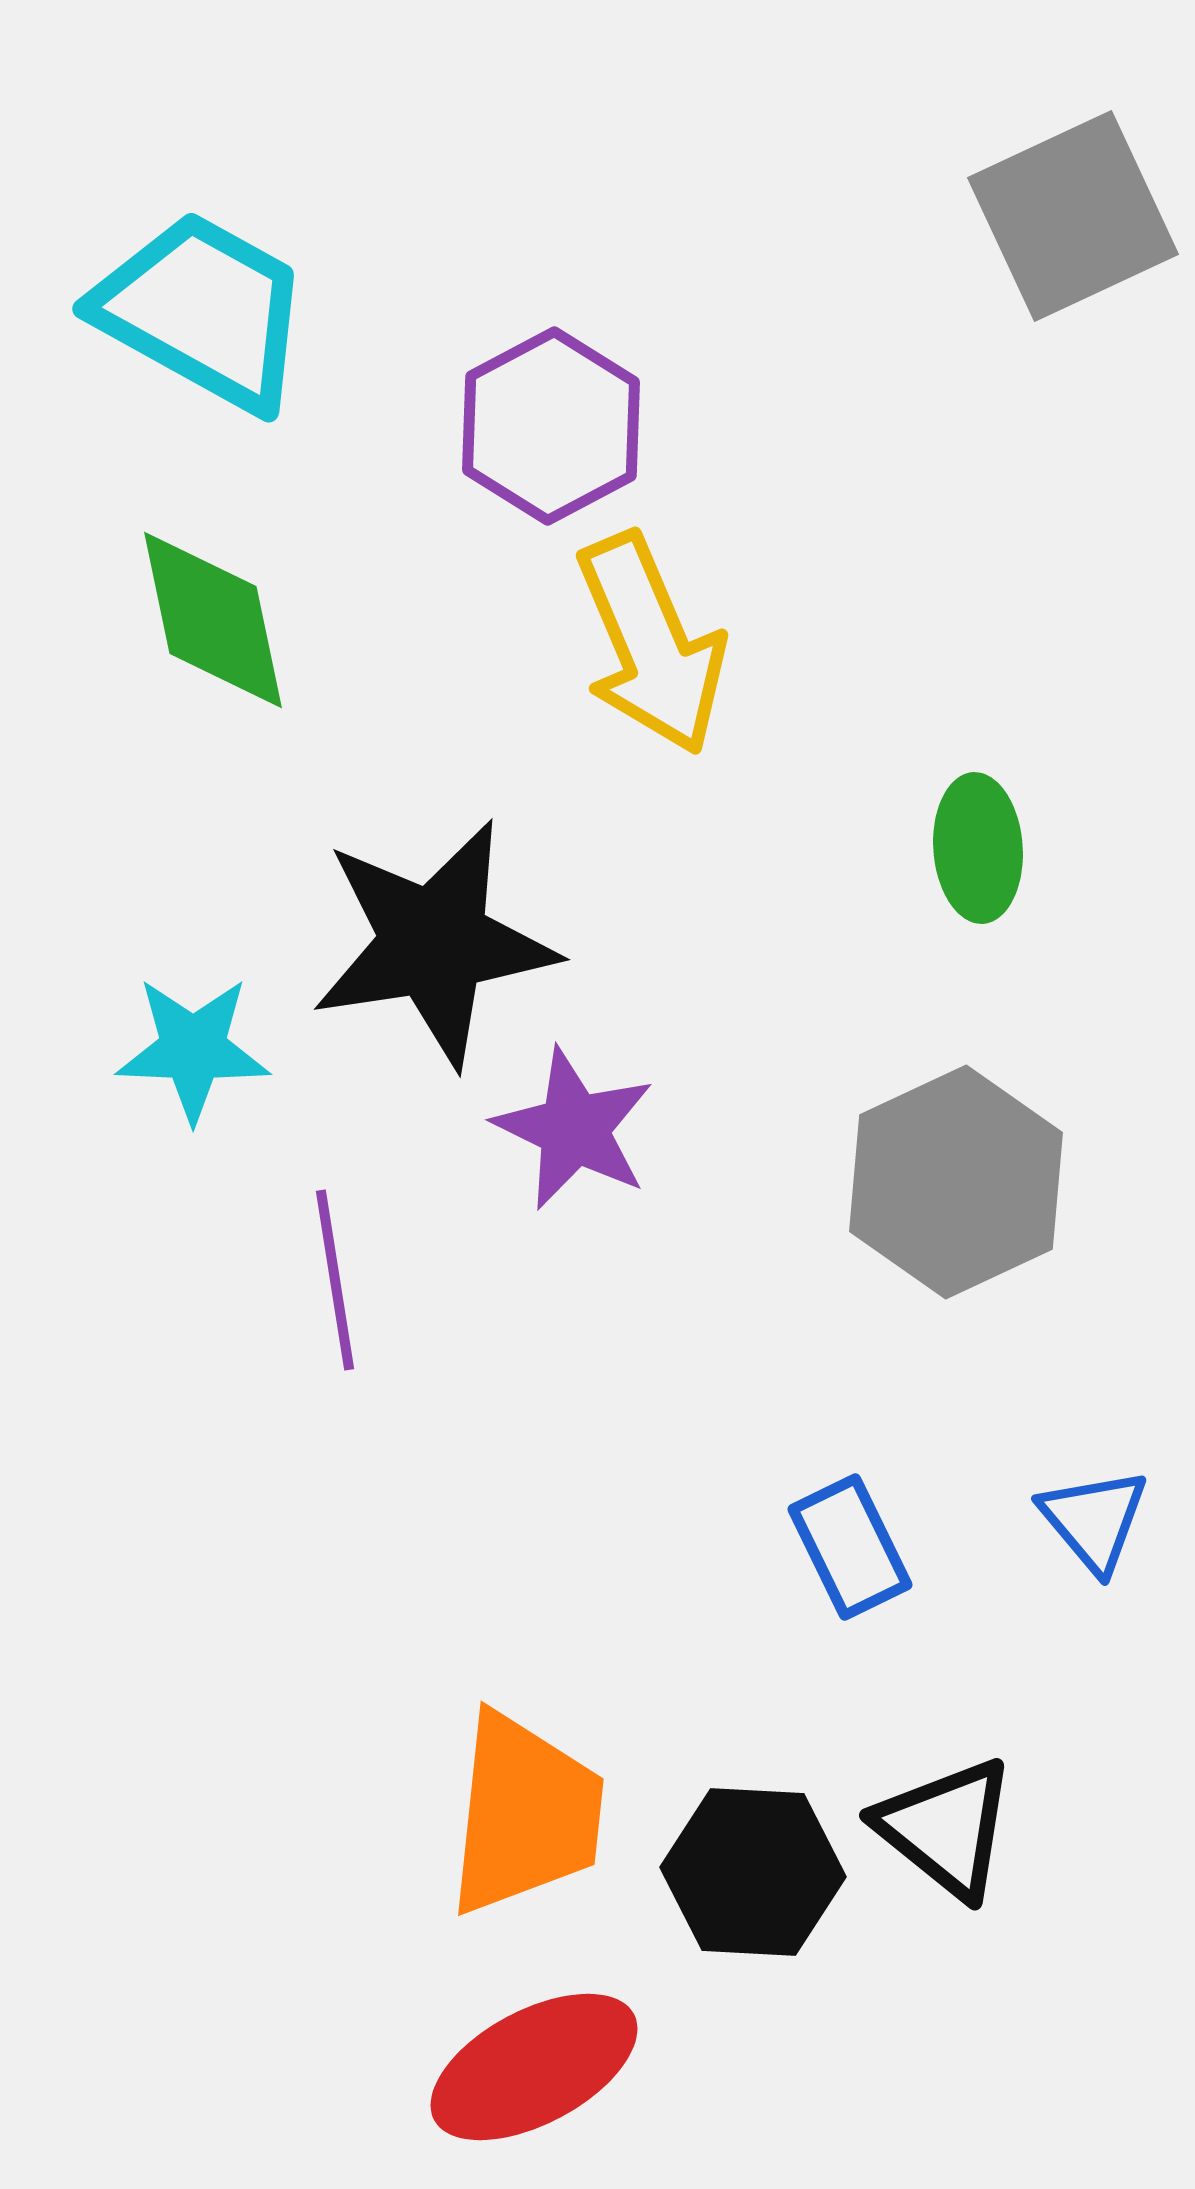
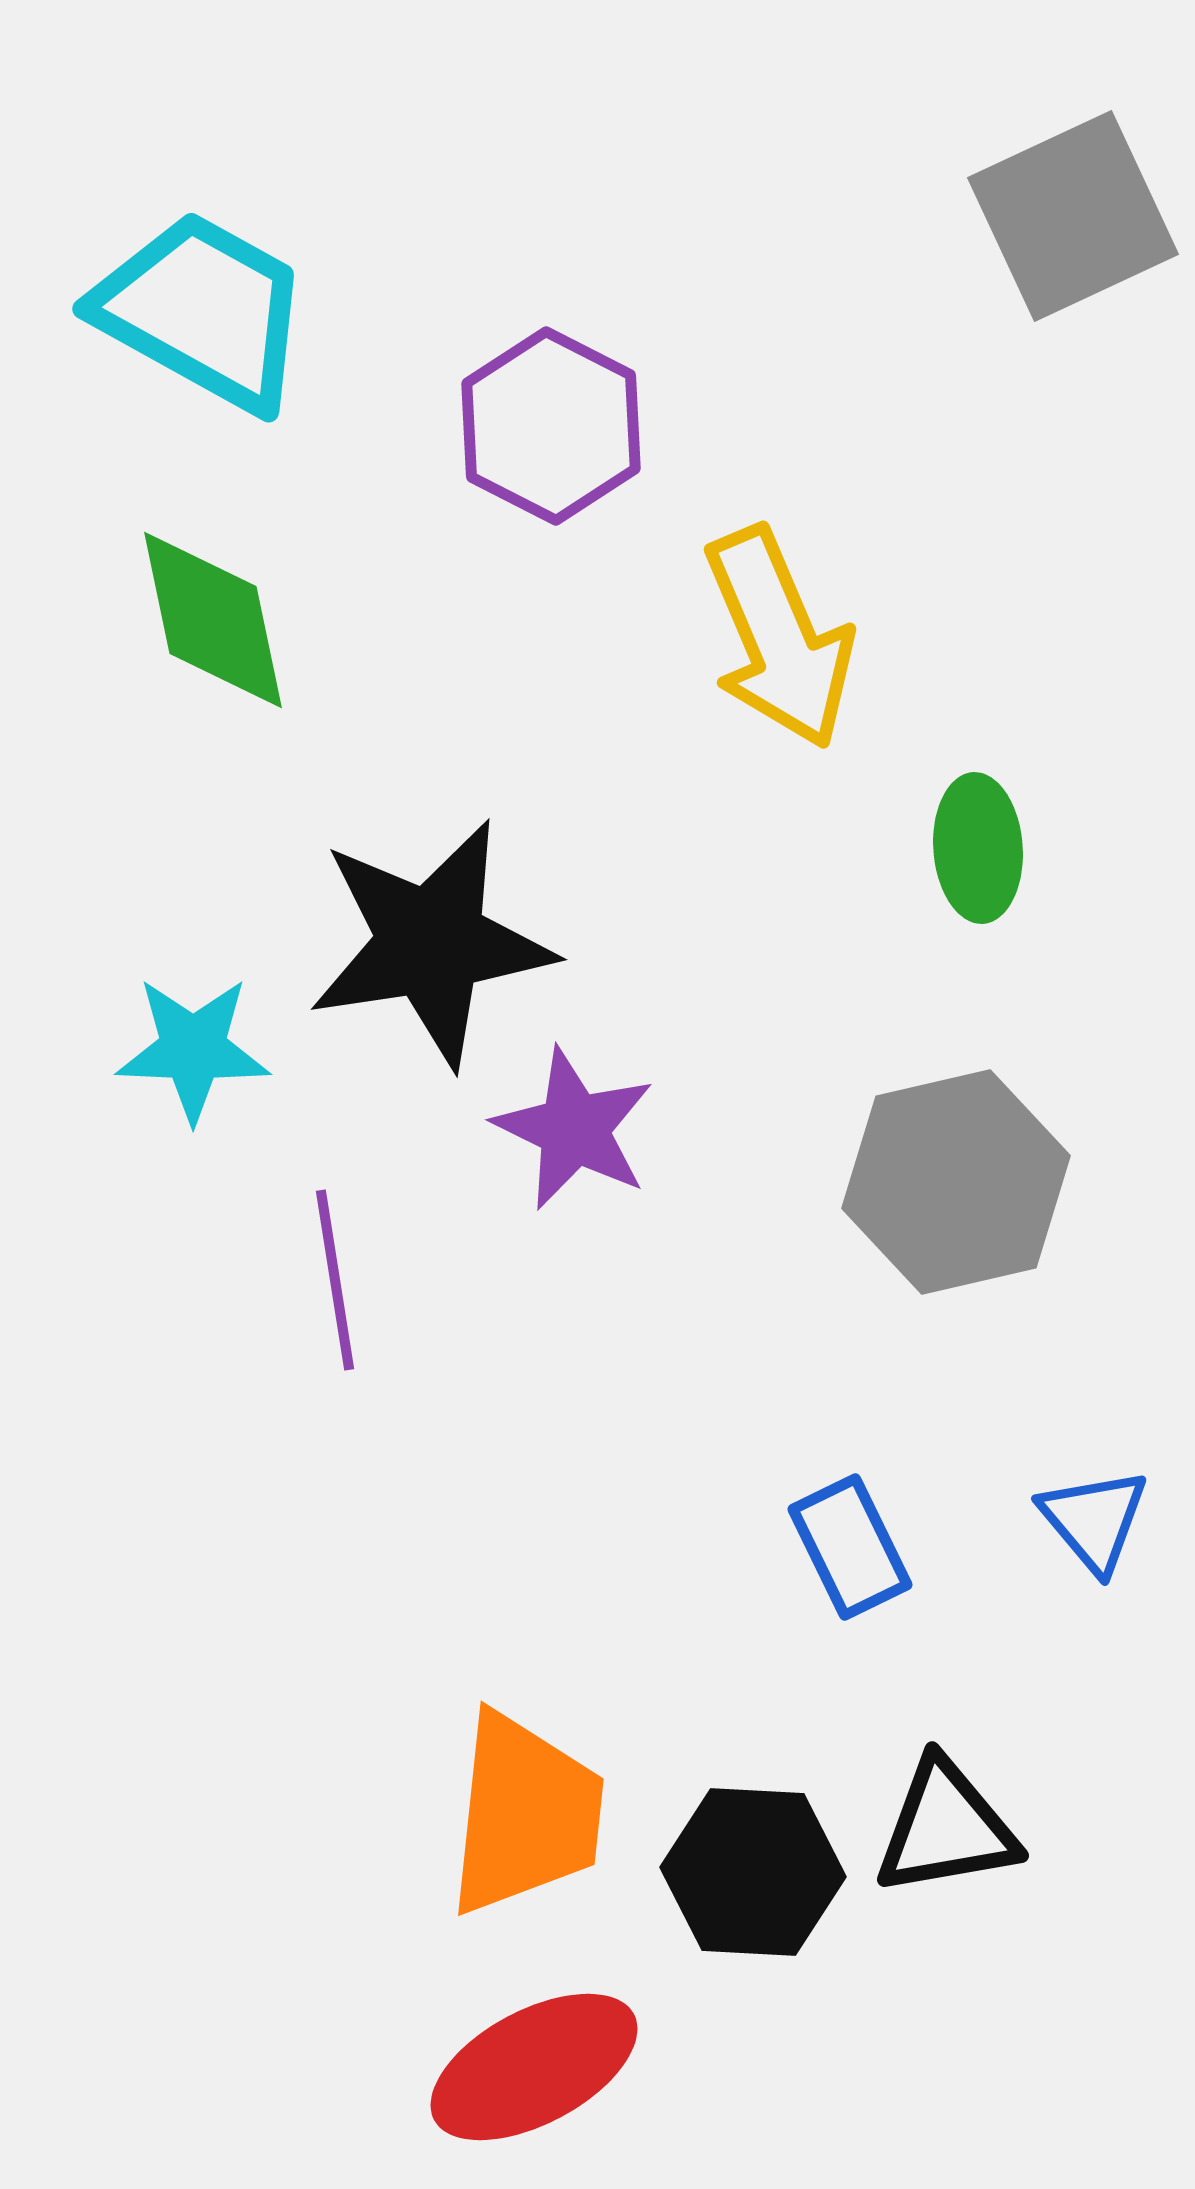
purple hexagon: rotated 5 degrees counterclockwise
yellow arrow: moved 128 px right, 6 px up
black star: moved 3 px left
gray hexagon: rotated 12 degrees clockwise
black triangle: rotated 49 degrees counterclockwise
